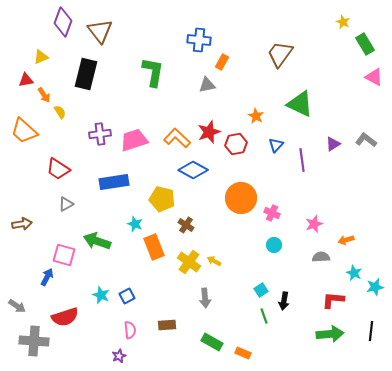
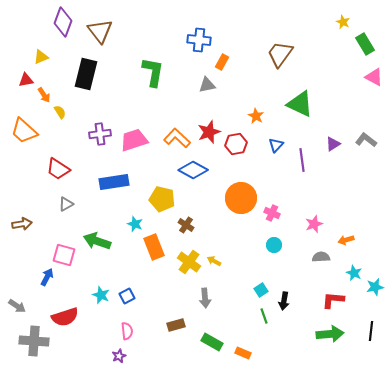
brown rectangle at (167, 325): moved 9 px right; rotated 12 degrees counterclockwise
pink semicircle at (130, 330): moved 3 px left, 1 px down
